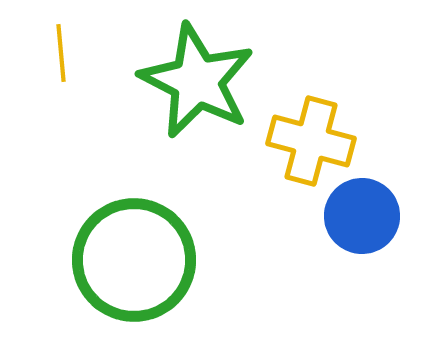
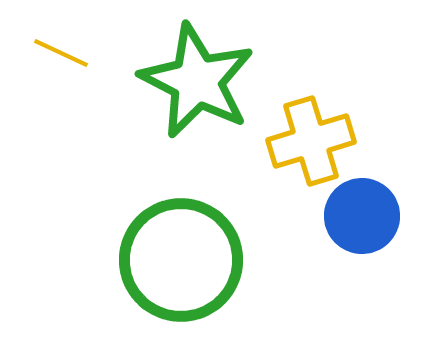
yellow line: rotated 60 degrees counterclockwise
yellow cross: rotated 32 degrees counterclockwise
green circle: moved 47 px right
